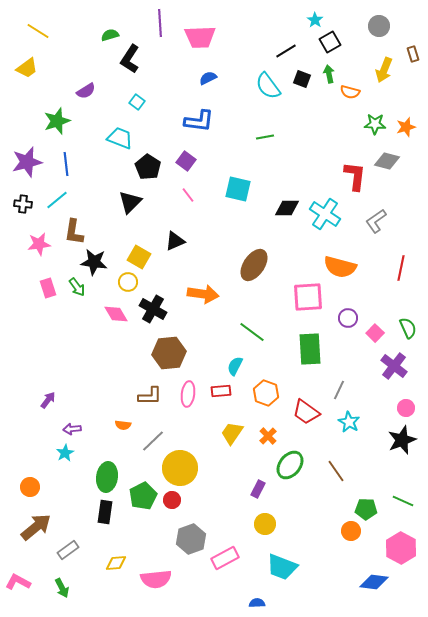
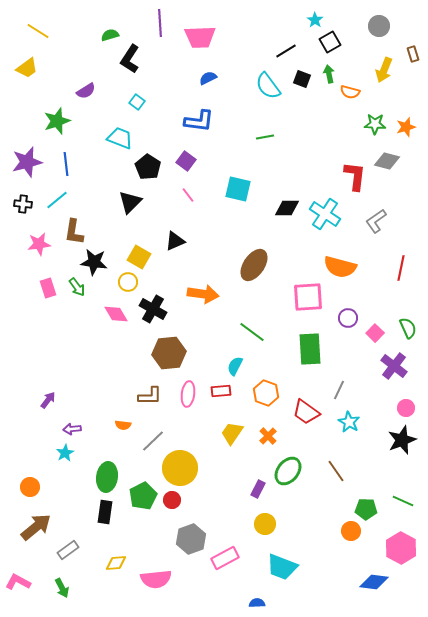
green ellipse at (290, 465): moved 2 px left, 6 px down
